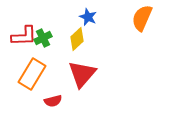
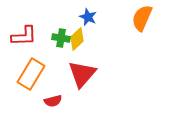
green cross: moved 18 px right; rotated 36 degrees clockwise
orange rectangle: moved 1 px left
